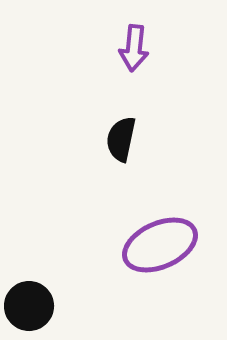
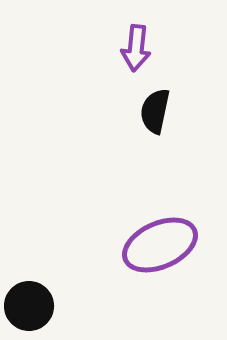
purple arrow: moved 2 px right
black semicircle: moved 34 px right, 28 px up
